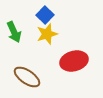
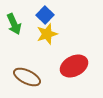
green arrow: moved 8 px up
red ellipse: moved 5 px down; rotated 12 degrees counterclockwise
brown ellipse: rotated 8 degrees counterclockwise
